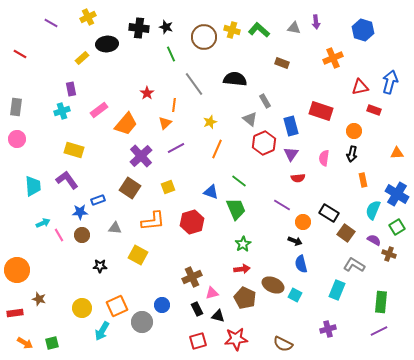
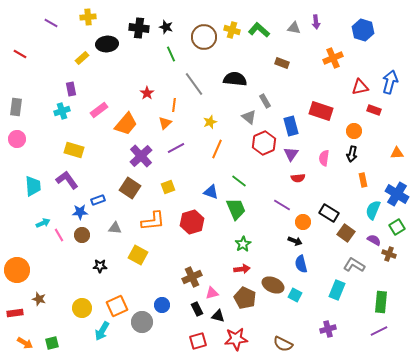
yellow cross at (88, 17): rotated 21 degrees clockwise
gray triangle at (250, 119): moved 1 px left, 2 px up
